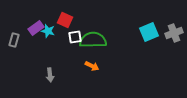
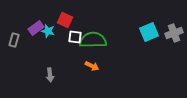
white square: rotated 16 degrees clockwise
